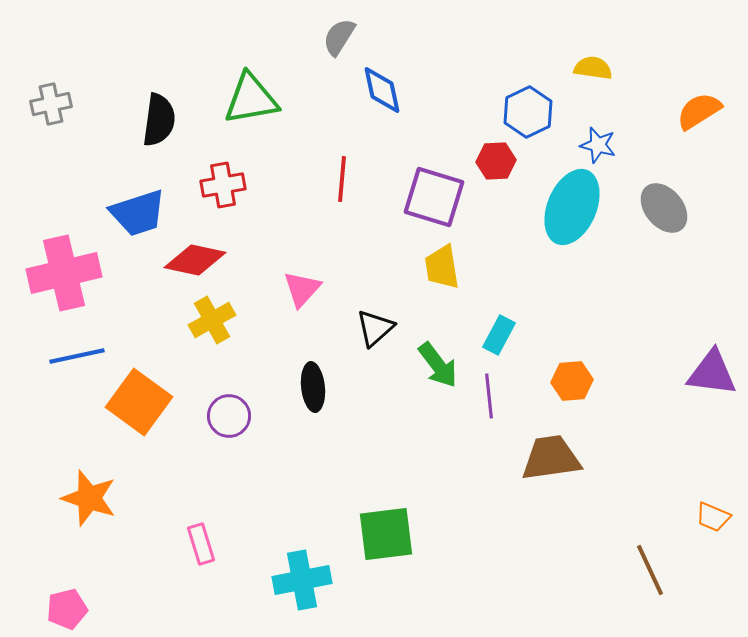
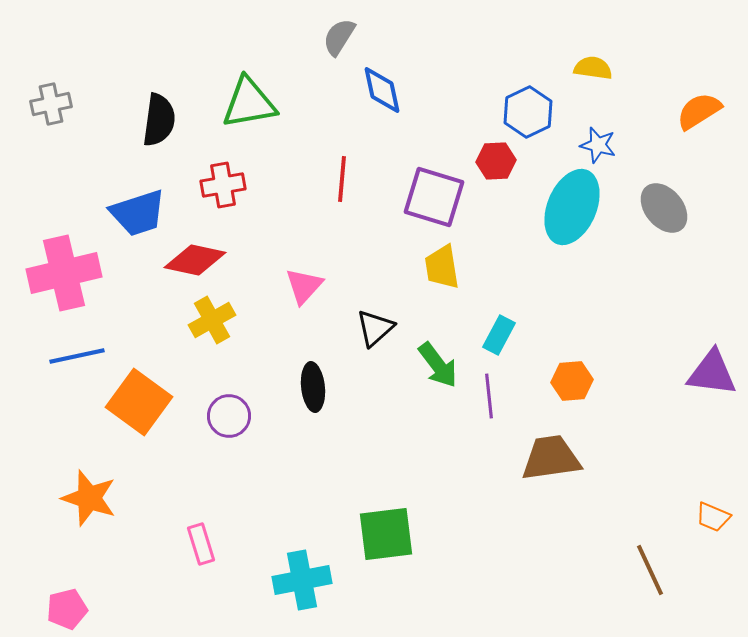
green triangle: moved 2 px left, 4 px down
pink triangle: moved 2 px right, 3 px up
